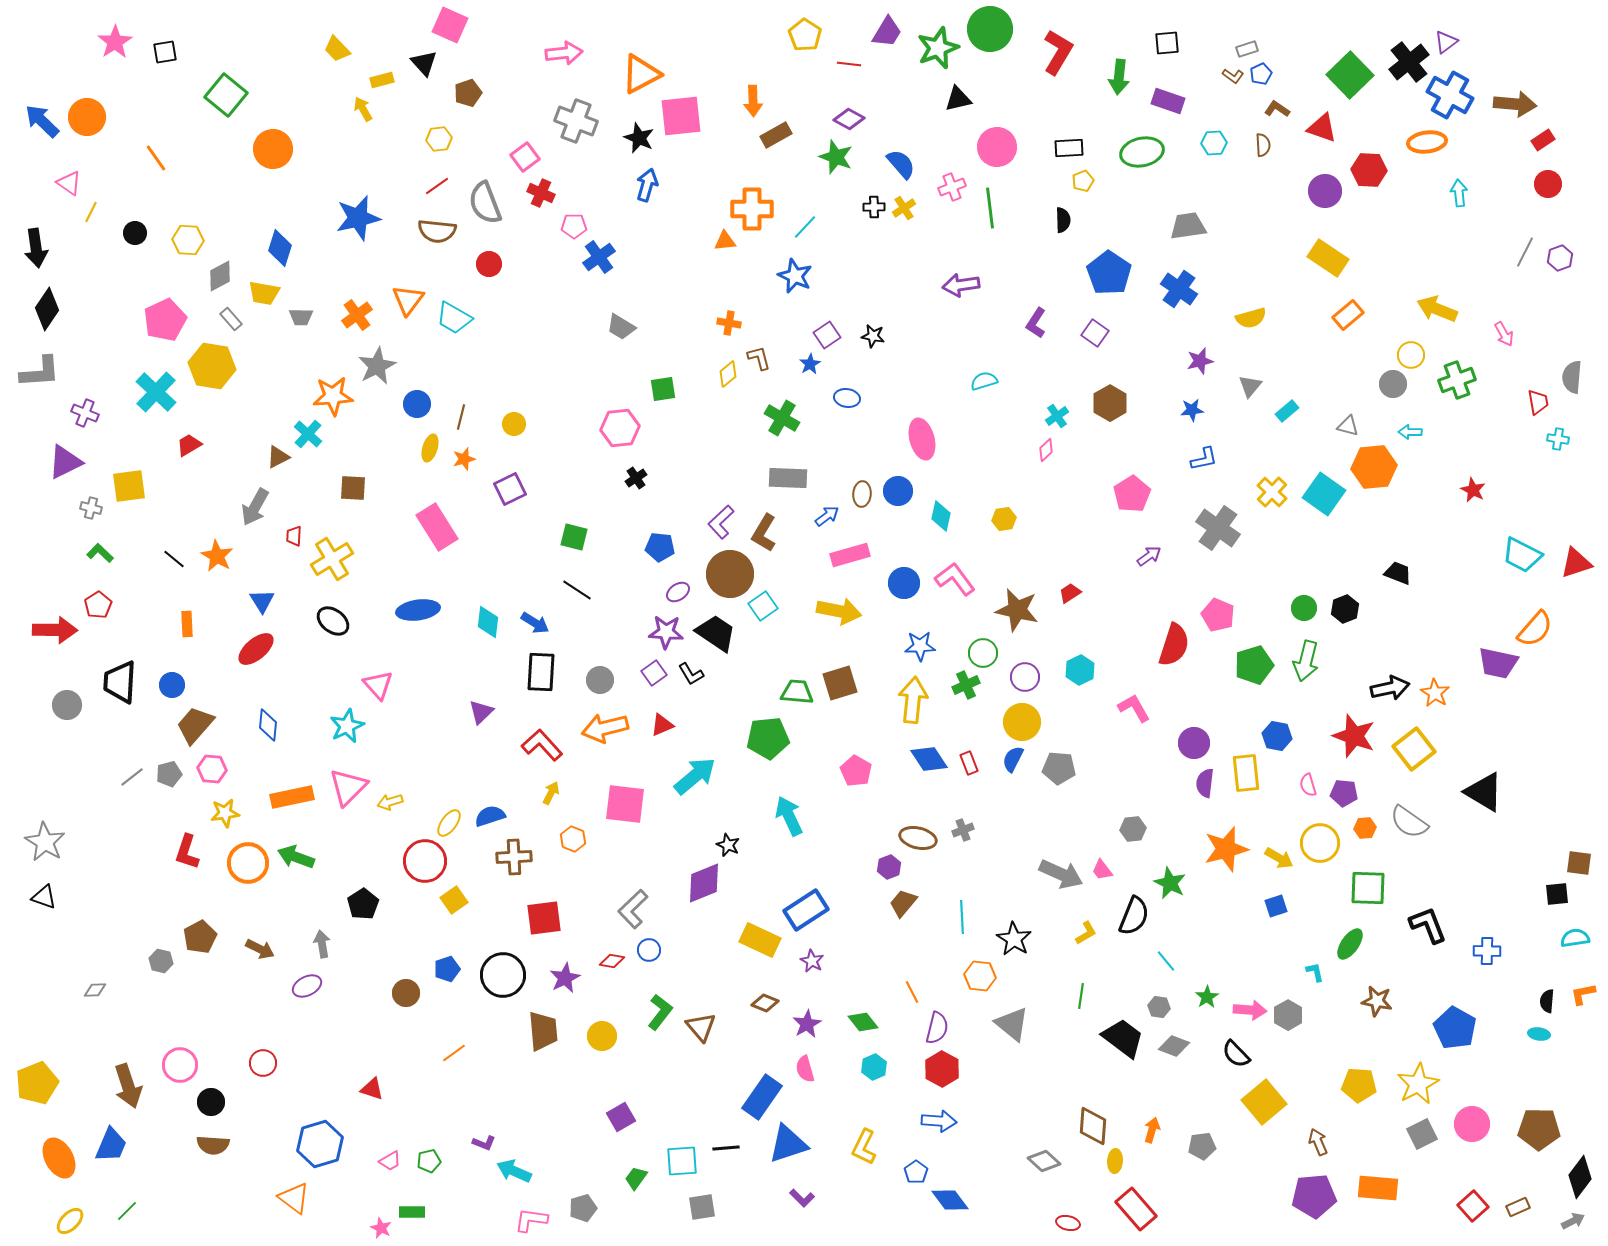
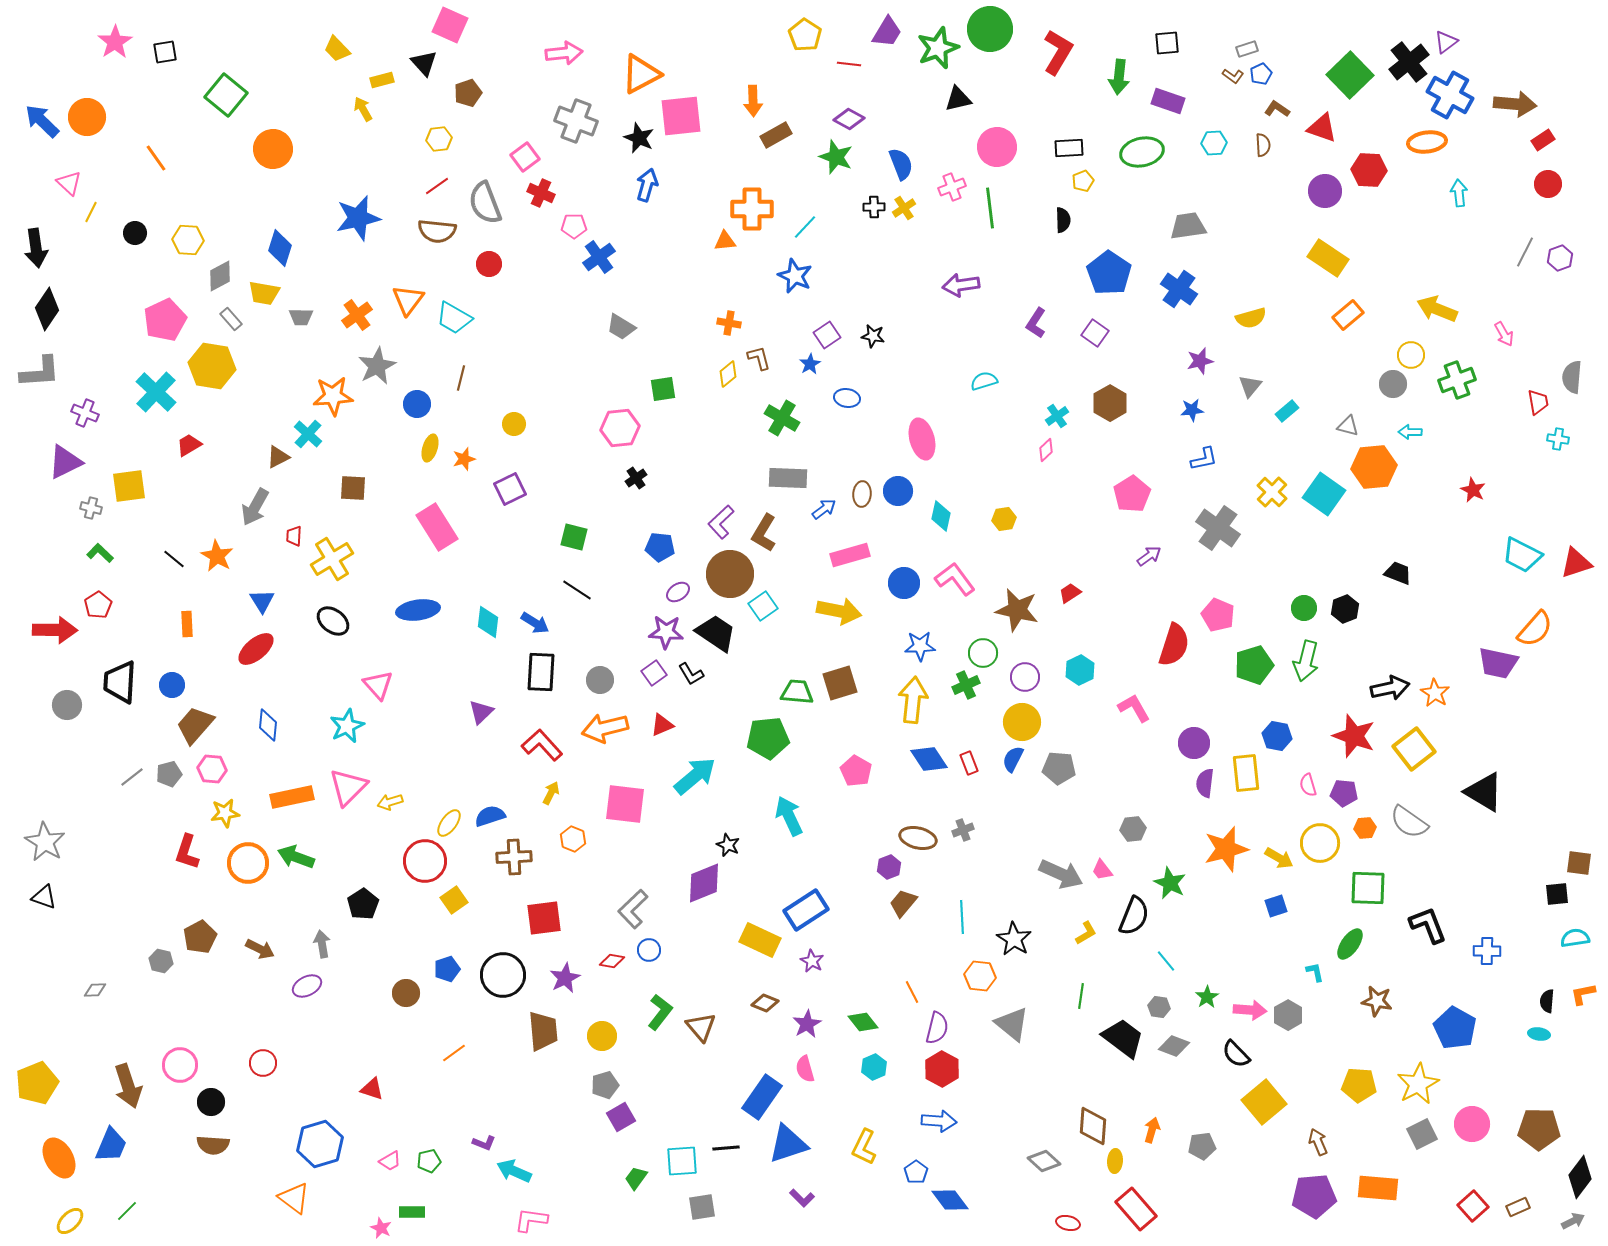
blue semicircle at (901, 164): rotated 20 degrees clockwise
pink triangle at (69, 183): rotated 8 degrees clockwise
brown line at (461, 417): moved 39 px up
blue arrow at (827, 516): moved 3 px left, 7 px up
gray pentagon at (583, 1208): moved 22 px right, 123 px up
